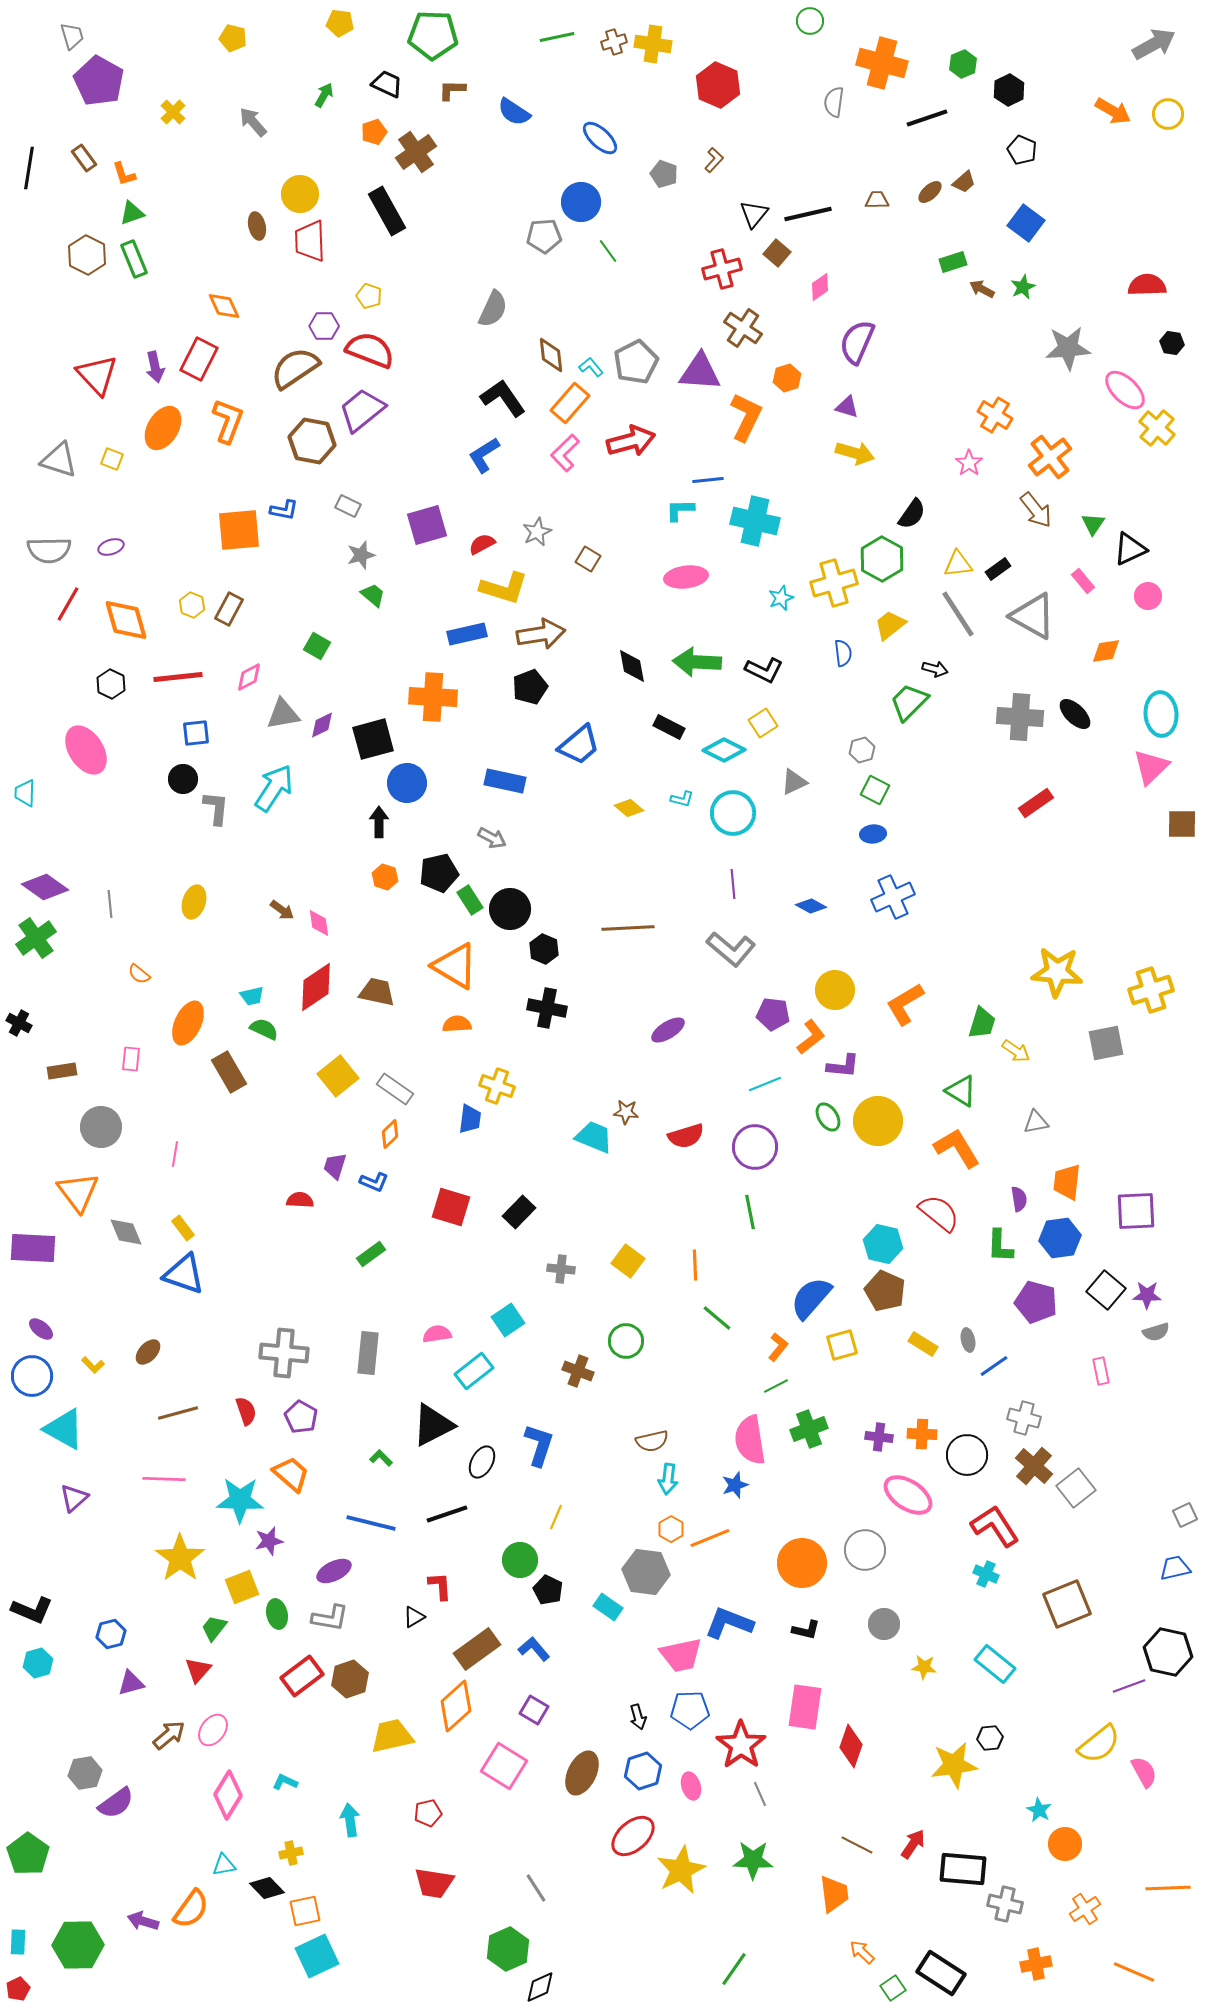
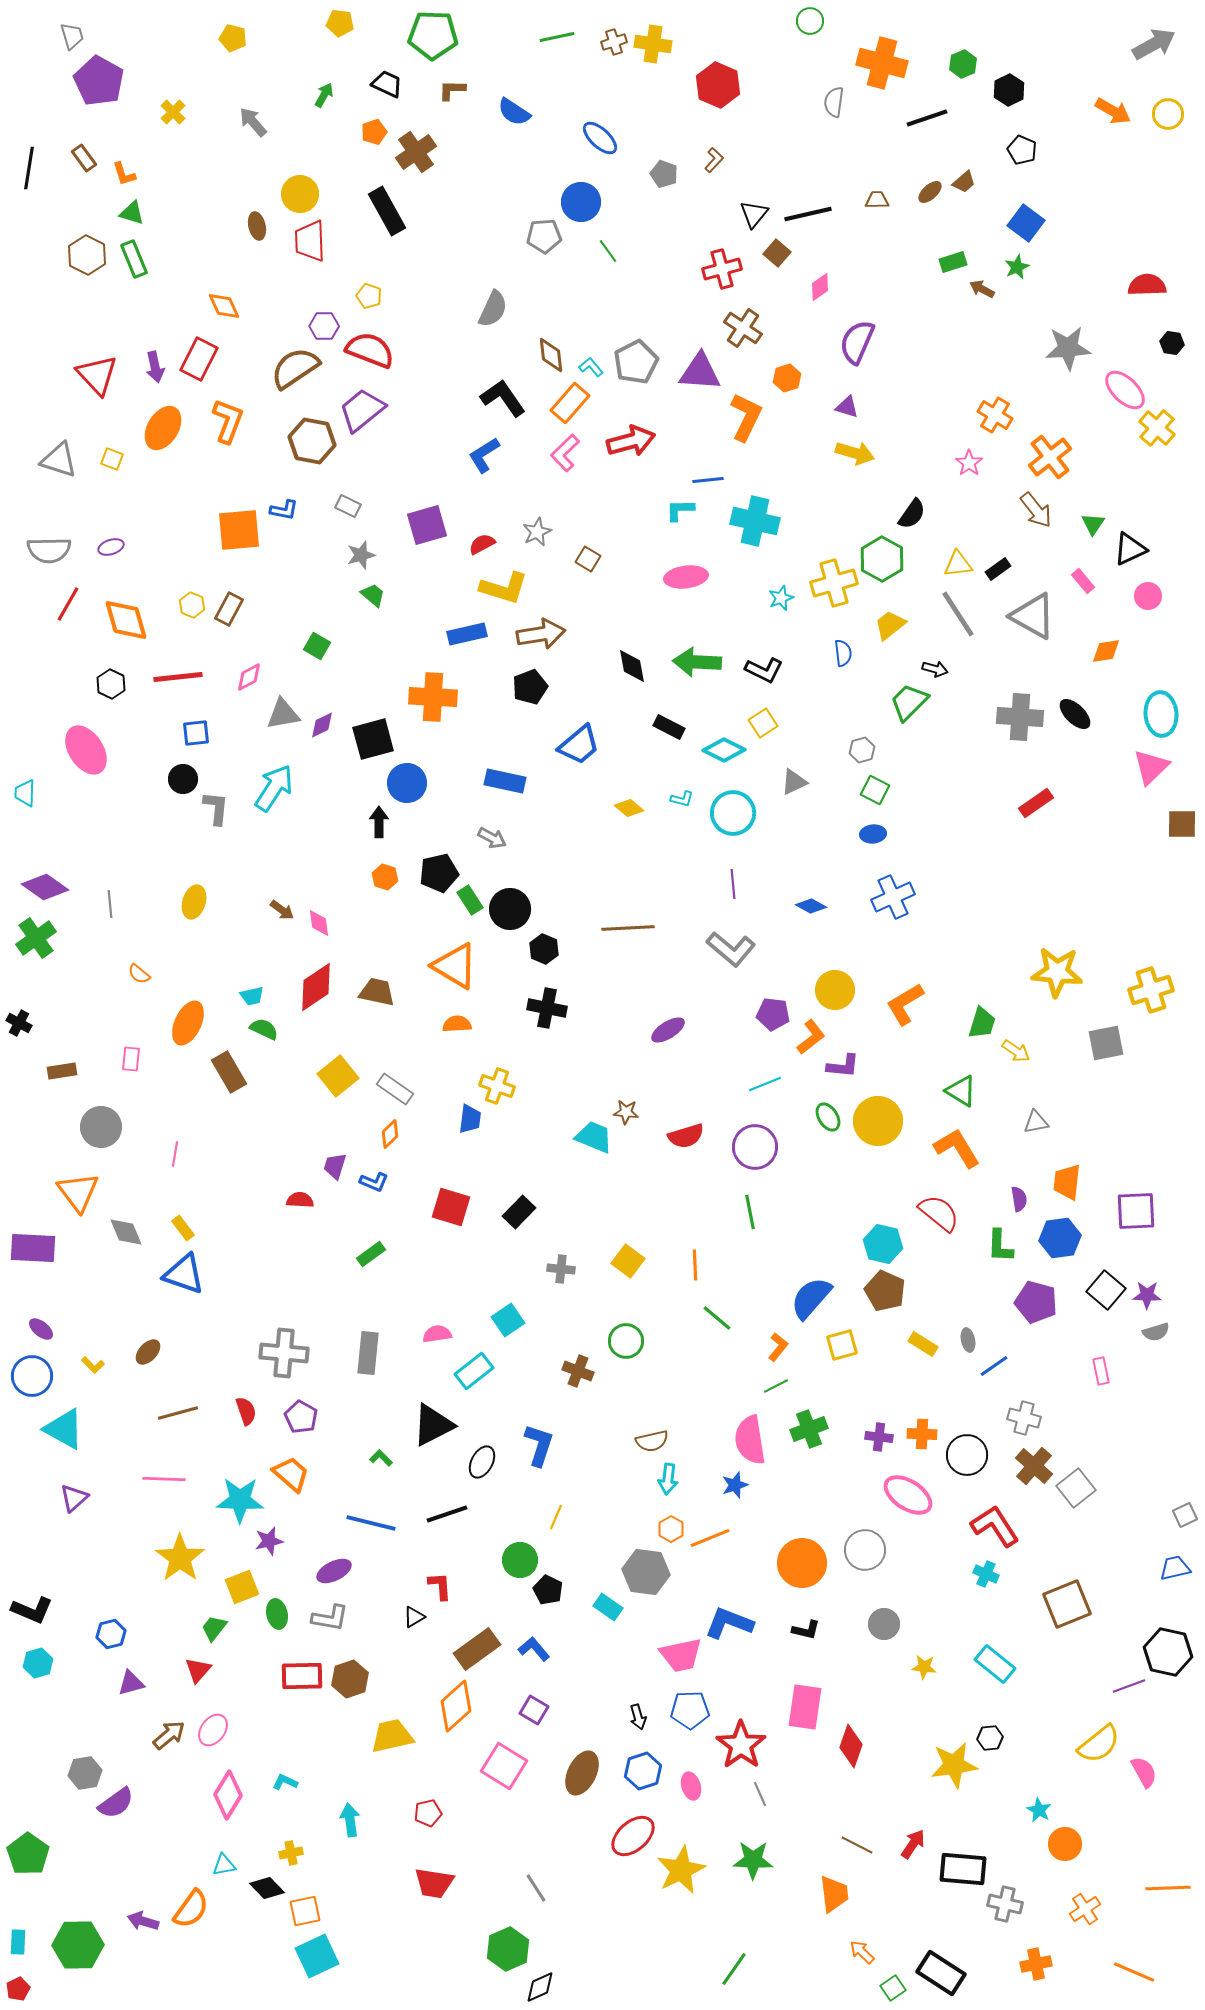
green triangle at (132, 213): rotated 36 degrees clockwise
green star at (1023, 287): moved 6 px left, 20 px up
red rectangle at (302, 1676): rotated 36 degrees clockwise
